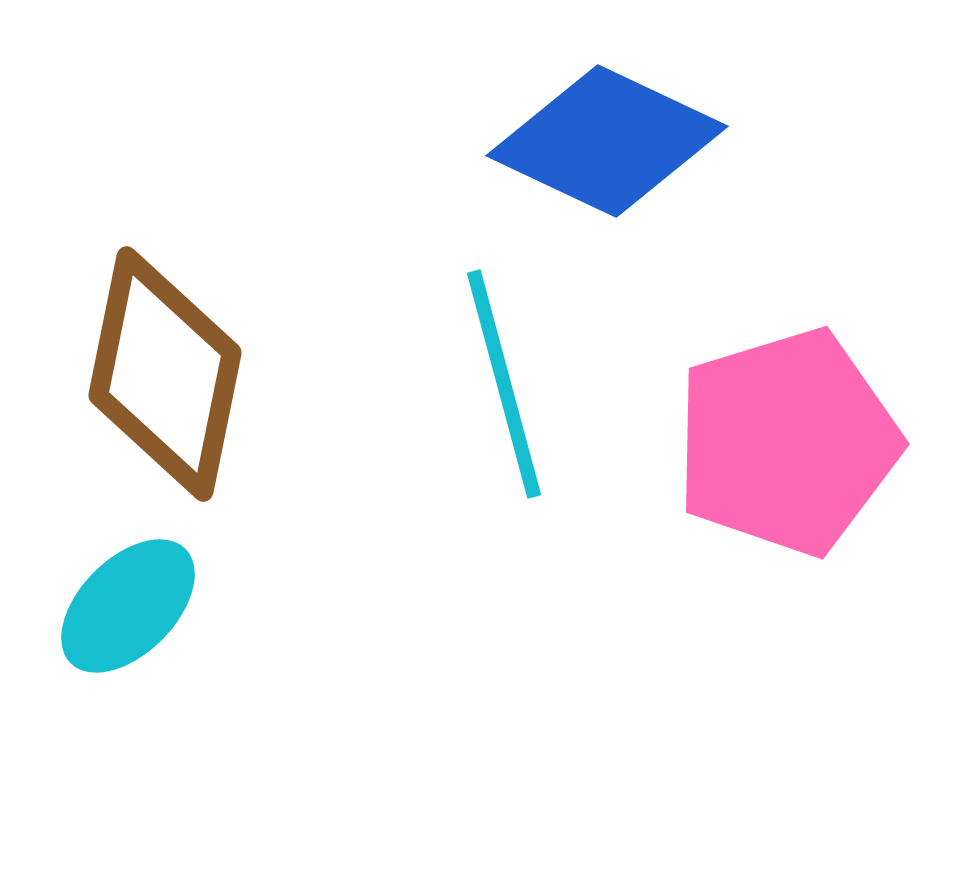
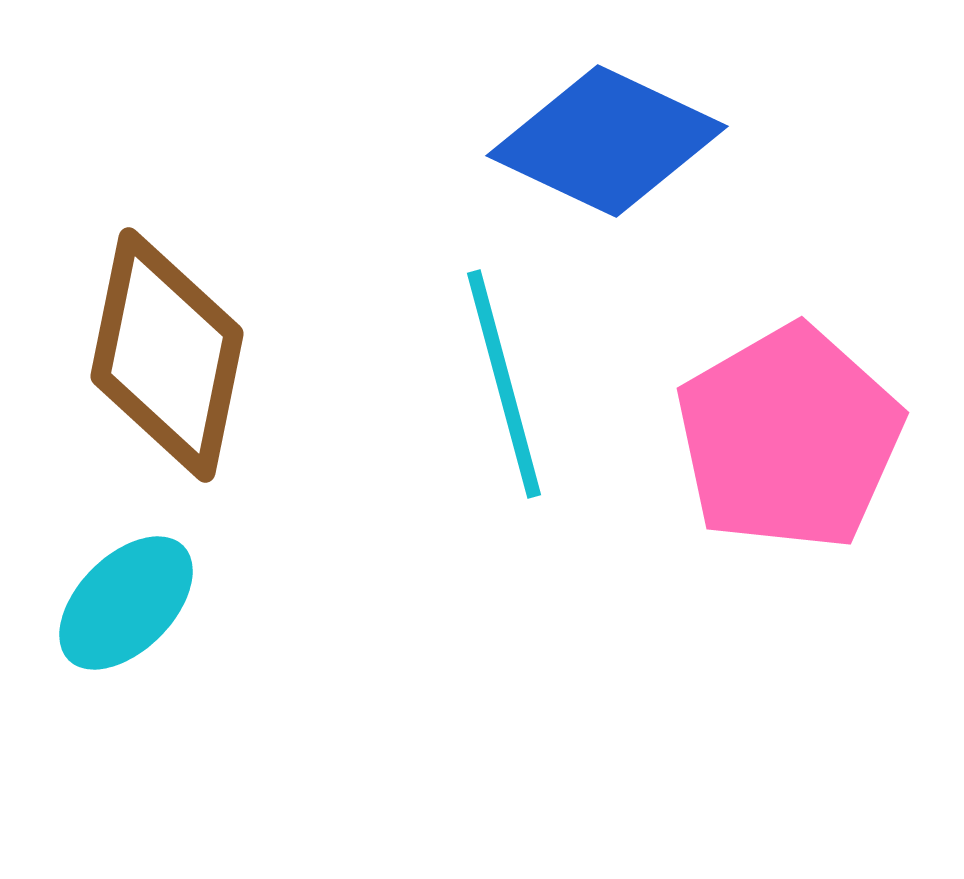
brown diamond: moved 2 px right, 19 px up
pink pentagon: moved 2 px right, 4 px up; rotated 13 degrees counterclockwise
cyan ellipse: moved 2 px left, 3 px up
